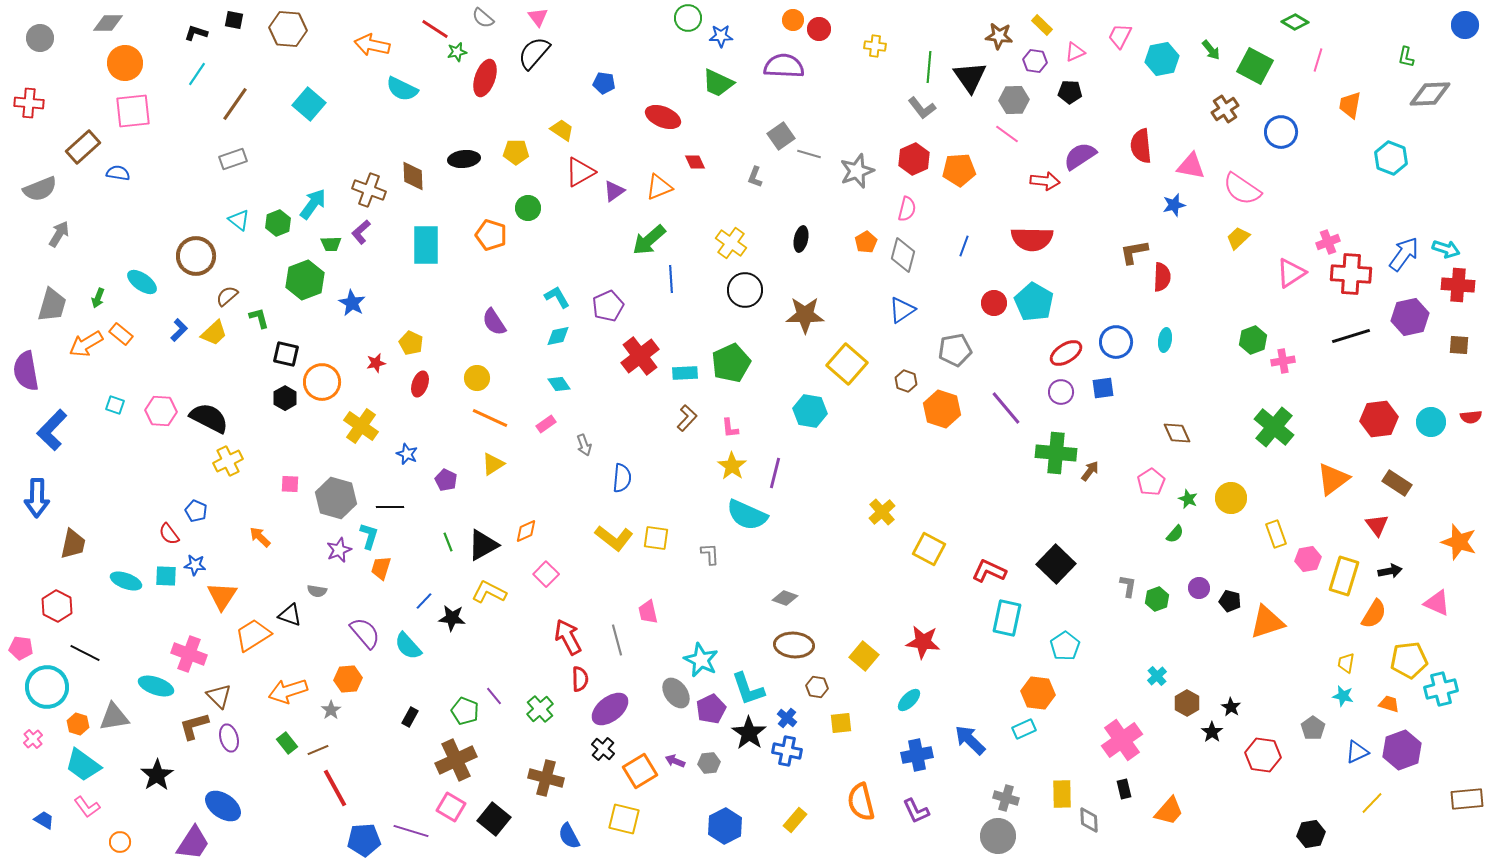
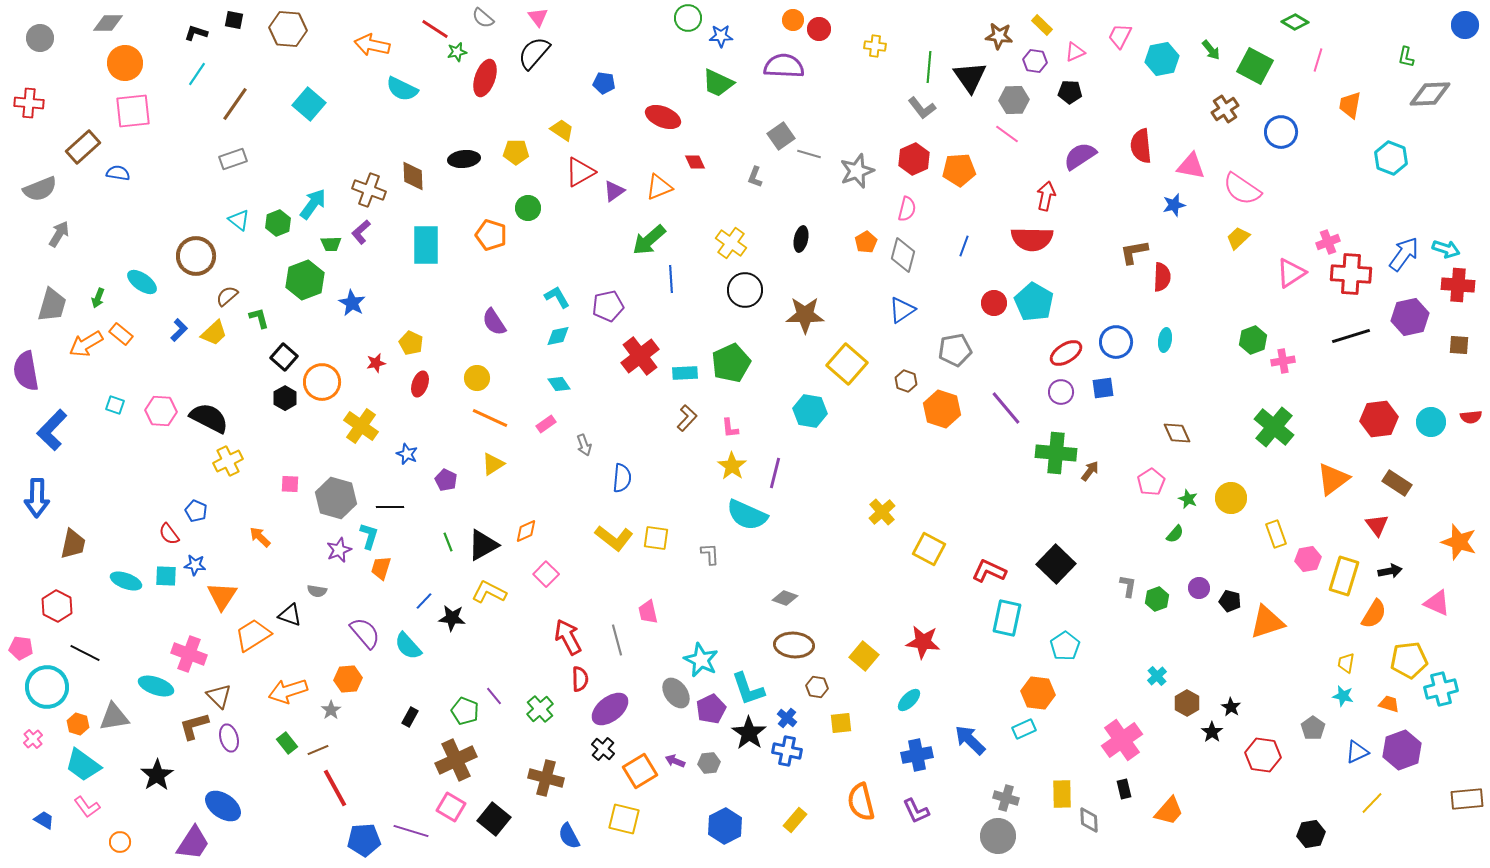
red arrow at (1045, 181): moved 1 px right, 15 px down; rotated 84 degrees counterclockwise
purple pentagon at (608, 306): rotated 12 degrees clockwise
black square at (286, 354): moved 2 px left, 3 px down; rotated 28 degrees clockwise
